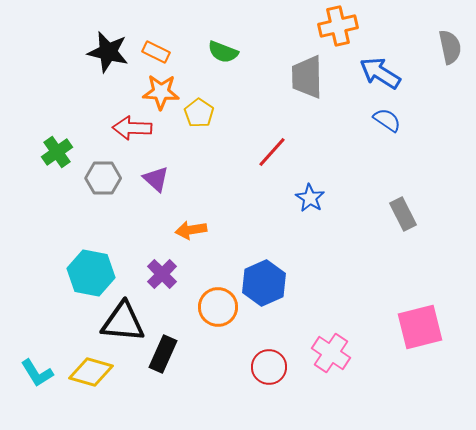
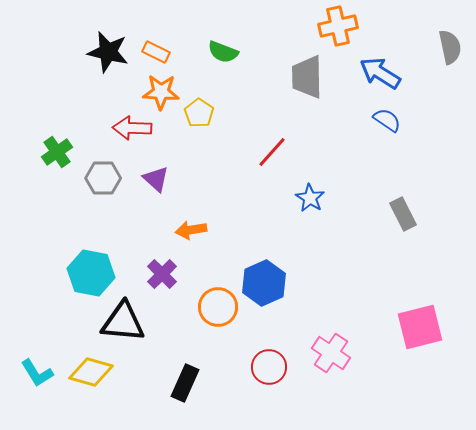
black rectangle: moved 22 px right, 29 px down
